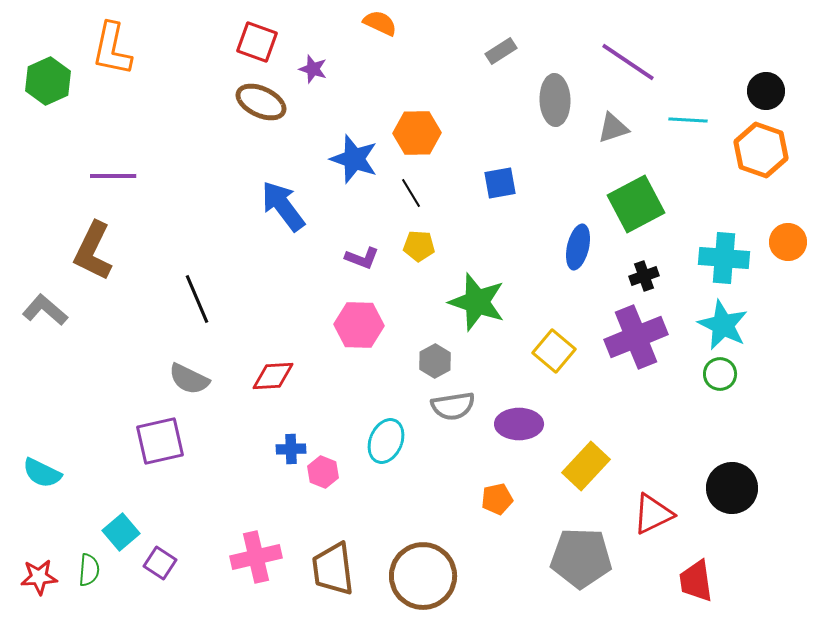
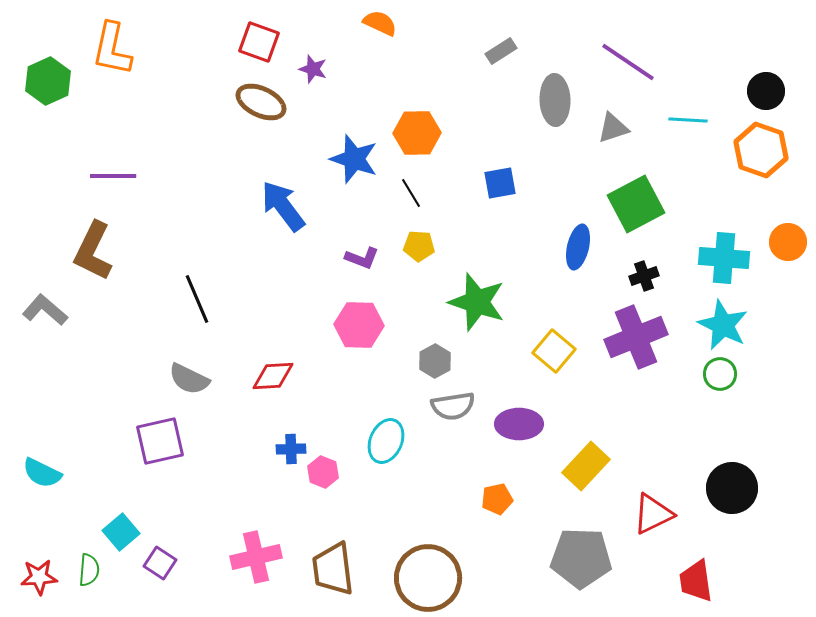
red square at (257, 42): moved 2 px right
brown circle at (423, 576): moved 5 px right, 2 px down
